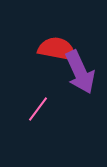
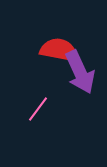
red semicircle: moved 2 px right, 1 px down
